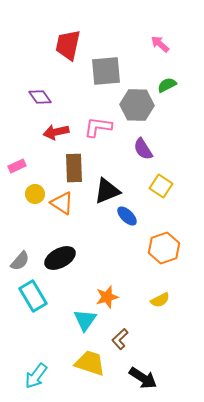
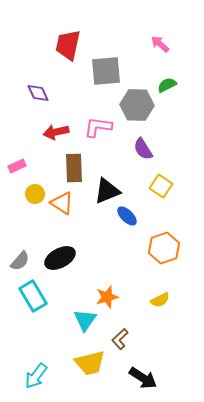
purple diamond: moved 2 px left, 4 px up; rotated 10 degrees clockwise
yellow trapezoid: rotated 148 degrees clockwise
